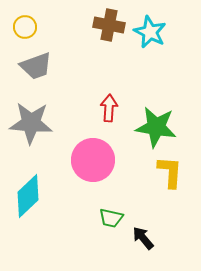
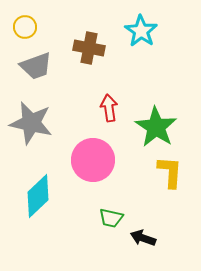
brown cross: moved 20 px left, 23 px down
cyan star: moved 9 px left, 1 px up; rotated 8 degrees clockwise
red arrow: rotated 12 degrees counterclockwise
gray star: rotated 9 degrees clockwise
green star: rotated 24 degrees clockwise
cyan diamond: moved 10 px right
black arrow: rotated 30 degrees counterclockwise
